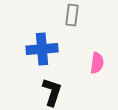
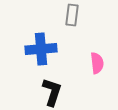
blue cross: moved 1 px left
pink semicircle: rotated 15 degrees counterclockwise
